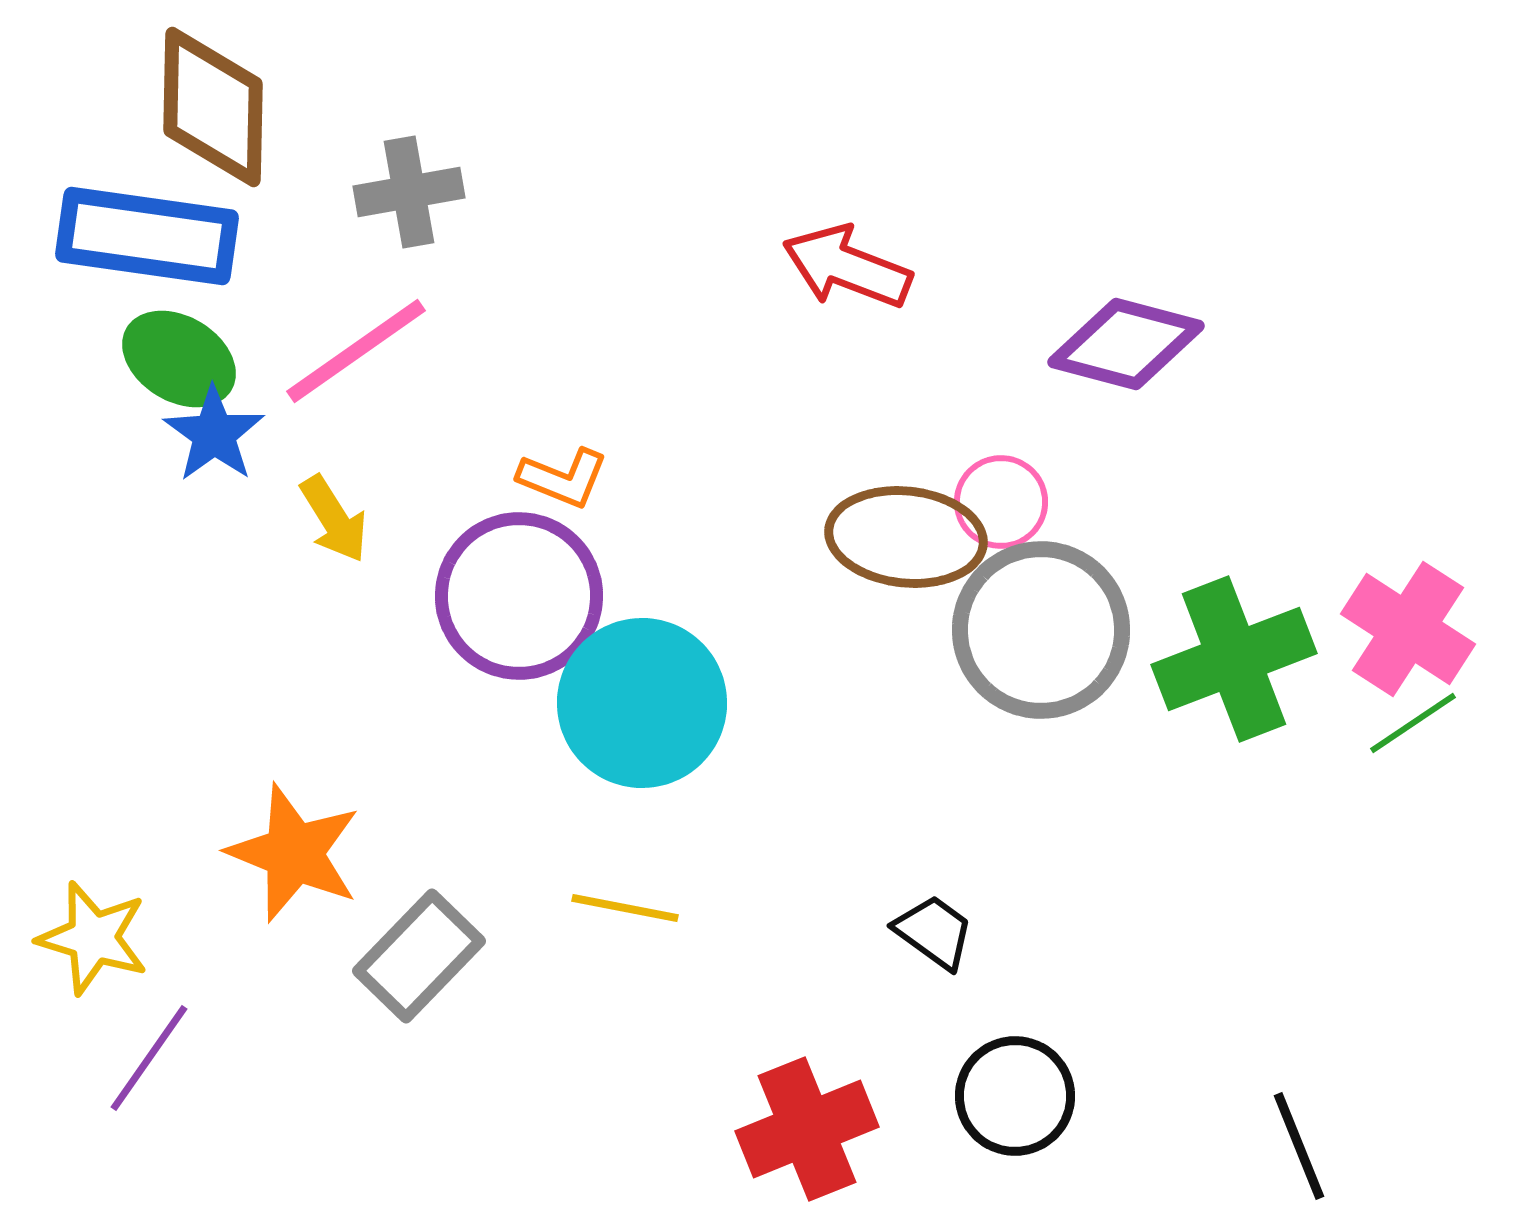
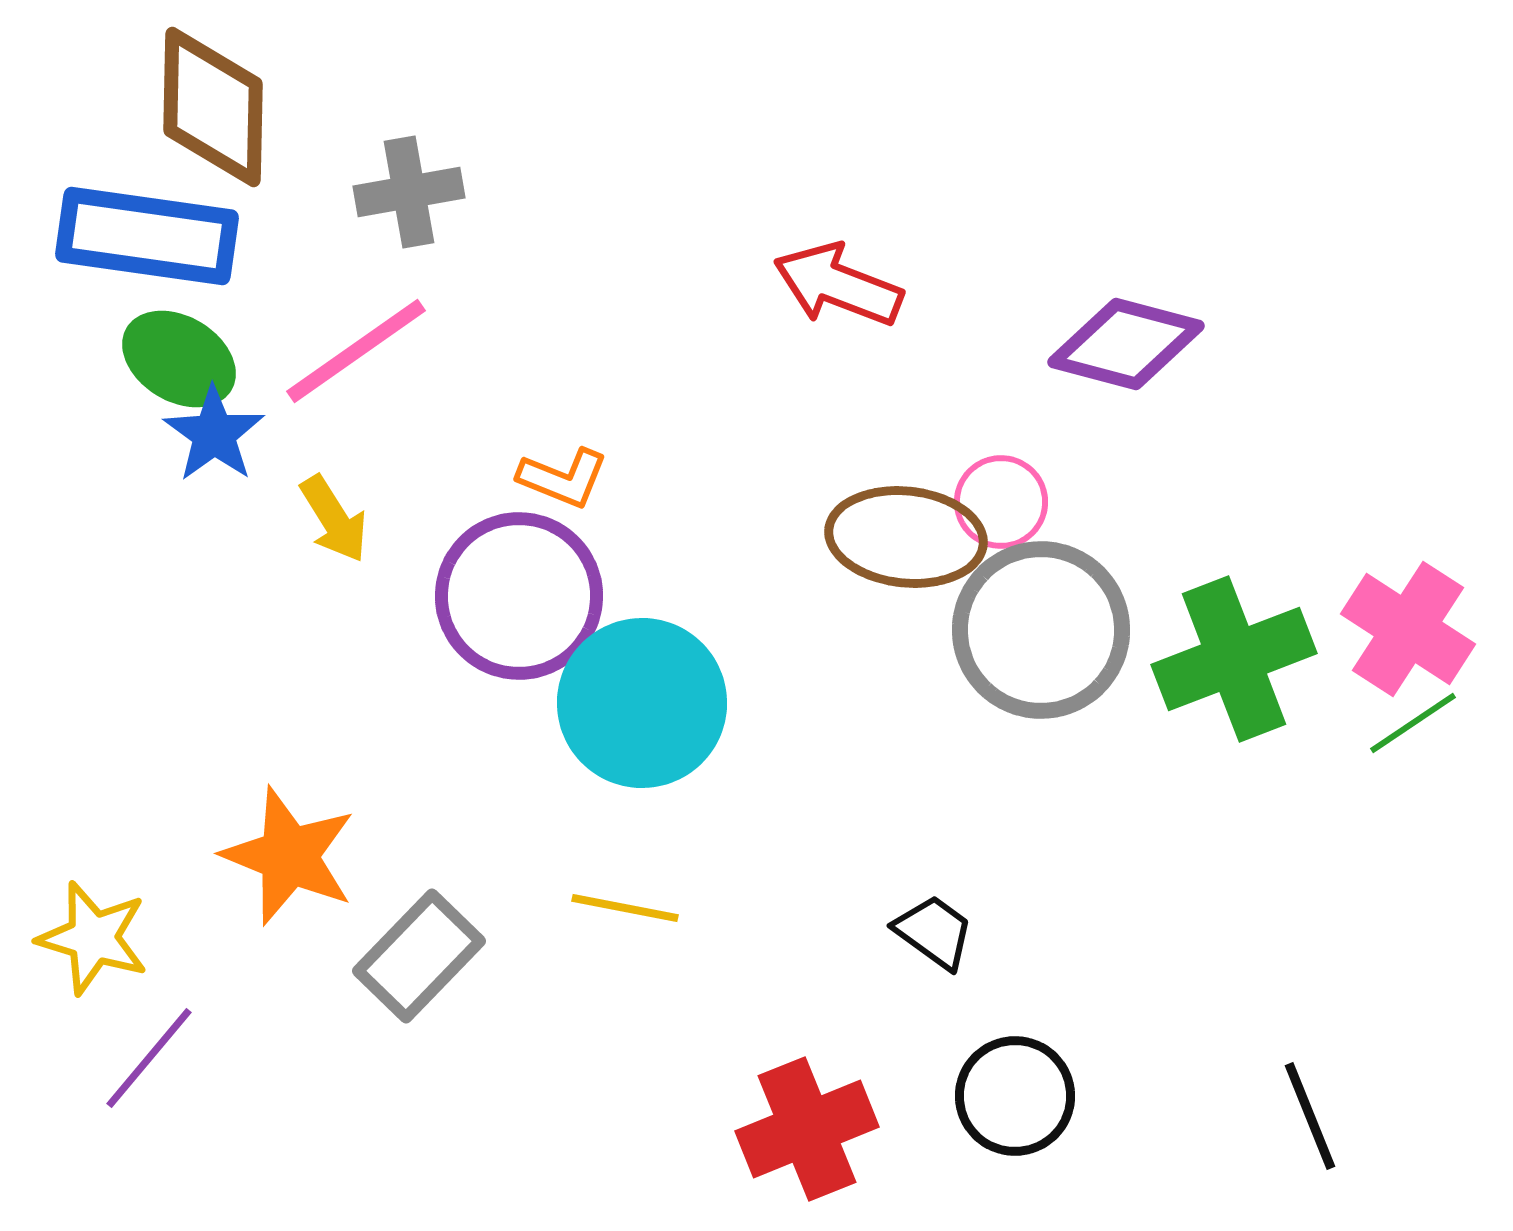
red arrow: moved 9 px left, 18 px down
orange star: moved 5 px left, 3 px down
purple line: rotated 5 degrees clockwise
black line: moved 11 px right, 30 px up
